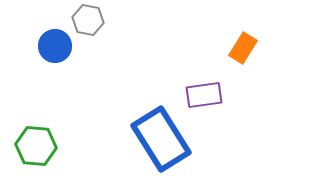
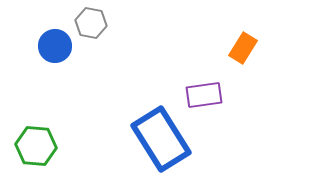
gray hexagon: moved 3 px right, 3 px down
